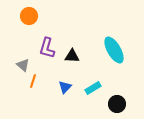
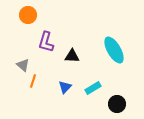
orange circle: moved 1 px left, 1 px up
purple L-shape: moved 1 px left, 6 px up
